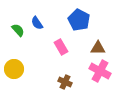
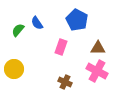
blue pentagon: moved 2 px left
green semicircle: rotated 96 degrees counterclockwise
pink rectangle: rotated 49 degrees clockwise
pink cross: moved 3 px left
